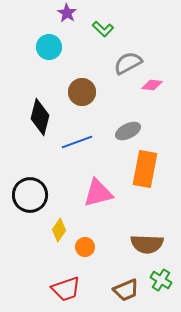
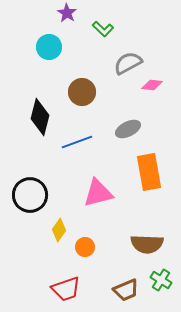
gray ellipse: moved 2 px up
orange rectangle: moved 4 px right, 3 px down; rotated 21 degrees counterclockwise
